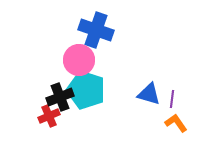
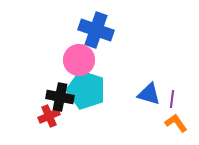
black cross: rotated 32 degrees clockwise
